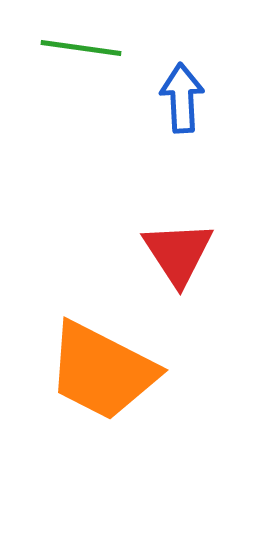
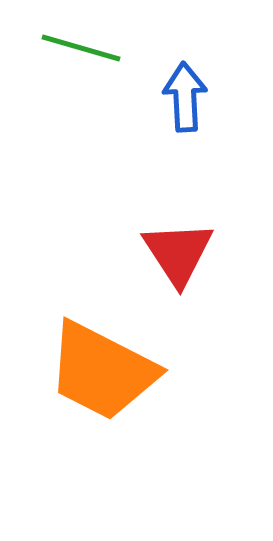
green line: rotated 8 degrees clockwise
blue arrow: moved 3 px right, 1 px up
